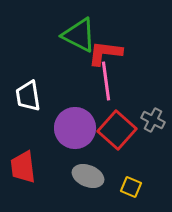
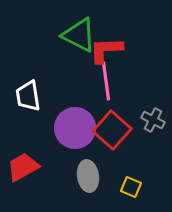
red L-shape: moved 1 px right, 3 px up; rotated 9 degrees counterclockwise
red square: moved 5 px left
red trapezoid: rotated 68 degrees clockwise
gray ellipse: rotated 60 degrees clockwise
